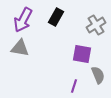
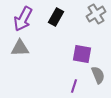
purple arrow: moved 1 px up
gray cross: moved 11 px up
gray triangle: rotated 12 degrees counterclockwise
